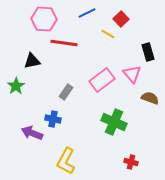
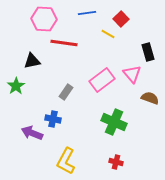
blue line: rotated 18 degrees clockwise
red cross: moved 15 px left
